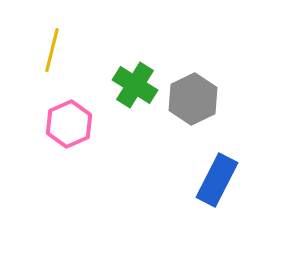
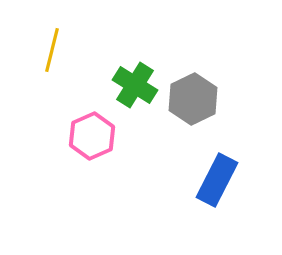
pink hexagon: moved 23 px right, 12 px down
